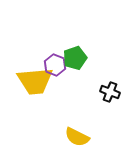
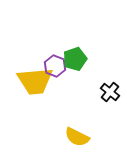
green pentagon: moved 1 px down
purple hexagon: moved 1 px down
black cross: rotated 18 degrees clockwise
